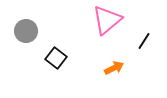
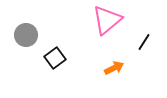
gray circle: moved 4 px down
black line: moved 1 px down
black square: moved 1 px left; rotated 15 degrees clockwise
